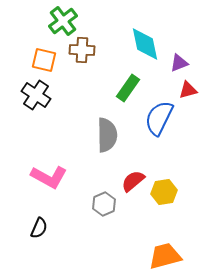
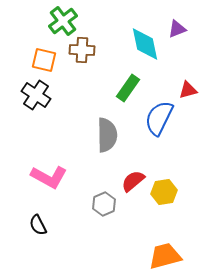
purple triangle: moved 2 px left, 34 px up
black semicircle: moved 1 px left, 3 px up; rotated 130 degrees clockwise
